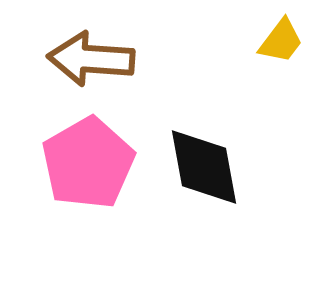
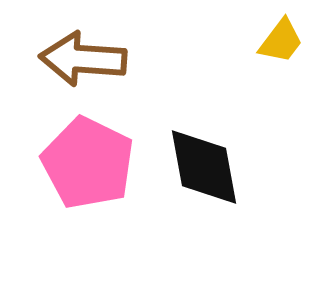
brown arrow: moved 8 px left
pink pentagon: rotated 16 degrees counterclockwise
